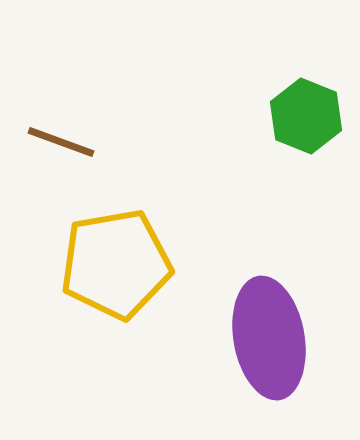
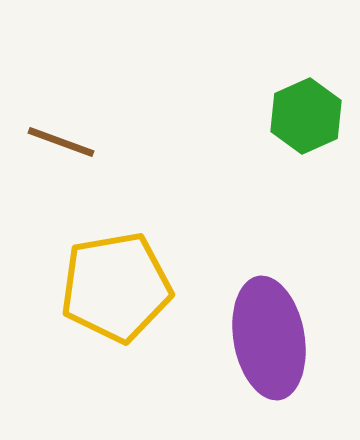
green hexagon: rotated 14 degrees clockwise
yellow pentagon: moved 23 px down
